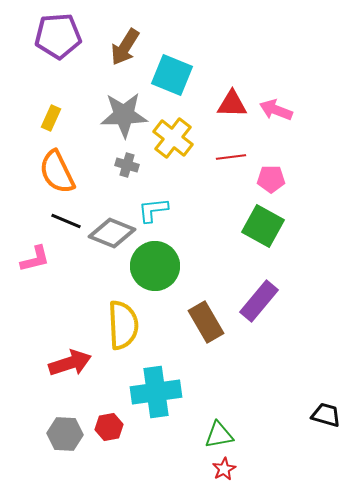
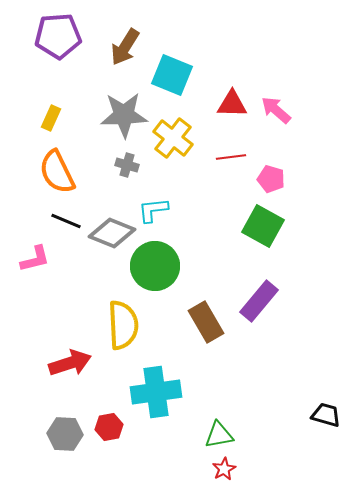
pink arrow: rotated 20 degrees clockwise
pink pentagon: rotated 16 degrees clockwise
